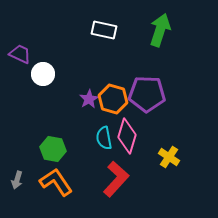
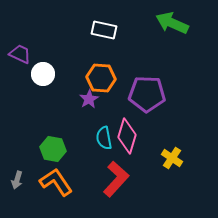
green arrow: moved 12 px right, 7 px up; rotated 84 degrees counterclockwise
orange hexagon: moved 12 px left, 21 px up; rotated 12 degrees counterclockwise
yellow cross: moved 3 px right, 1 px down
